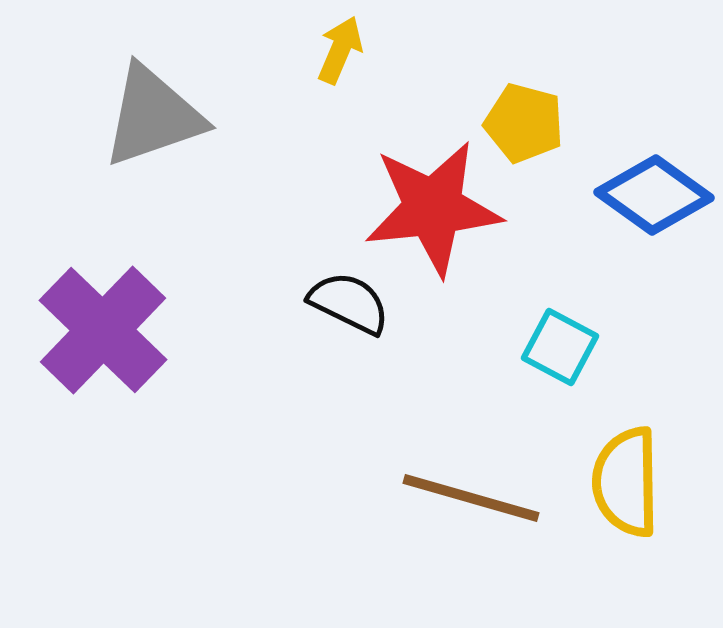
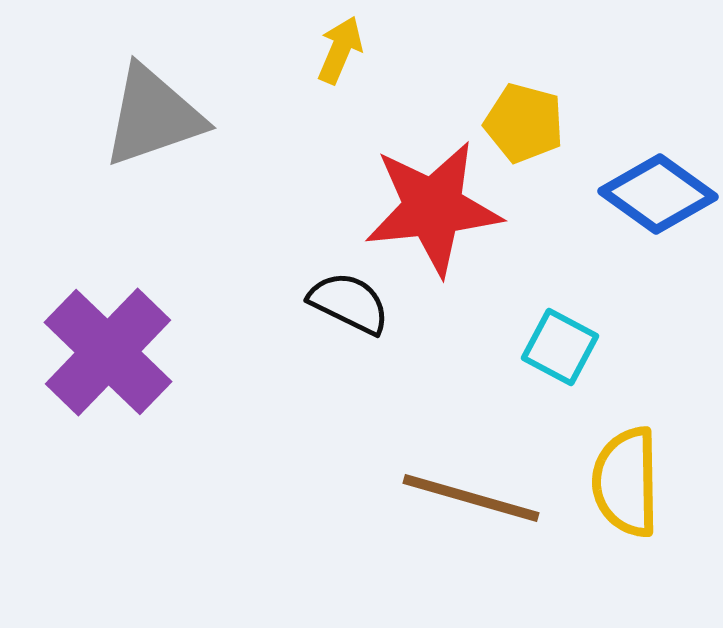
blue diamond: moved 4 px right, 1 px up
purple cross: moved 5 px right, 22 px down
